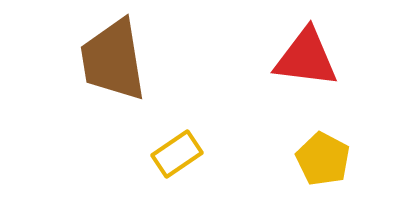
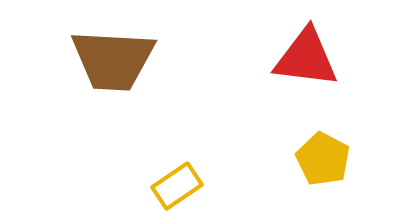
brown trapezoid: rotated 78 degrees counterclockwise
yellow rectangle: moved 32 px down
